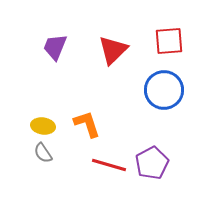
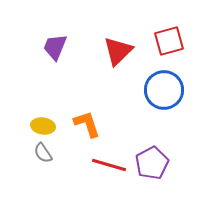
red square: rotated 12 degrees counterclockwise
red triangle: moved 5 px right, 1 px down
